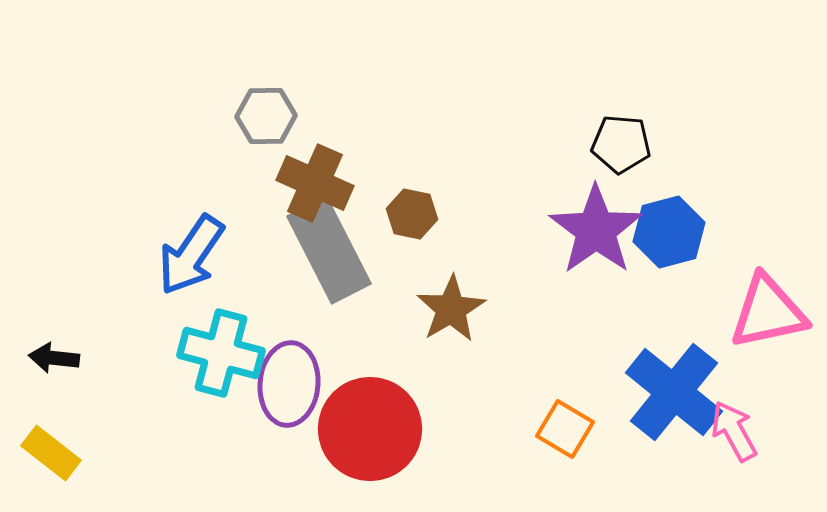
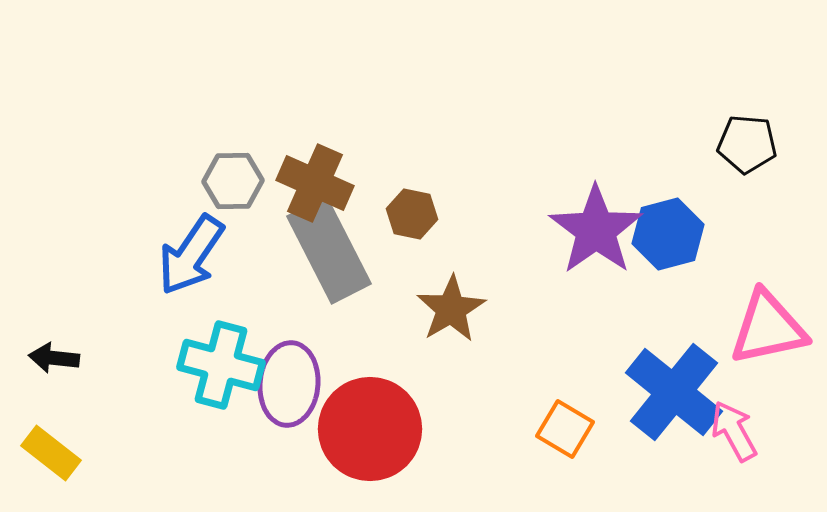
gray hexagon: moved 33 px left, 65 px down
black pentagon: moved 126 px right
blue hexagon: moved 1 px left, 2 px down
pink triangle: moved 16 px down
cyan cross: moved 12 px down
